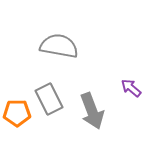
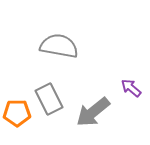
gray arrow: moved 1 px right, 1 px down; rotated 72 degrees clockwise
